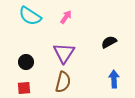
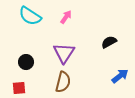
blue arrow: moved 6 px right, 3 px up; rotated 54 degrees clockwise
red square: moved 5 px left
